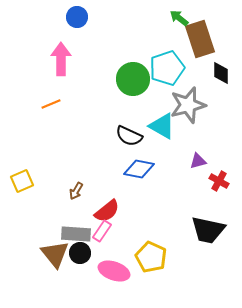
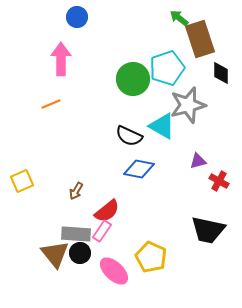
pink ellipse: rotated 24 degrees clockwise
